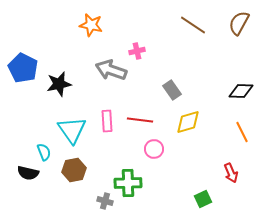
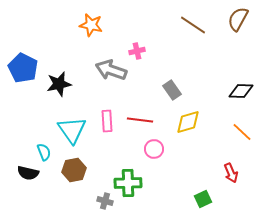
brown semicircle: moved 1 px left, 4 px up
orange line: rotated 20 degrees counterclockwise
